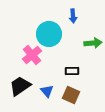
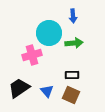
cyan circle: moved 1 px up
green arrow: moved 19 px left
pink cross: rotated 24 degrees clockwise
black rectangle: moved 4 px down
black trapezoid: moved 1 px left, 2 px down
